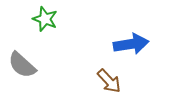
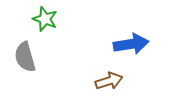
gray semicircle: moved 3 px right, 8 px up; rotated 32 degrees clockwise
brown arrow: rotated 64 degrees counterclockwise
